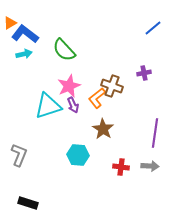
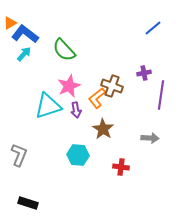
cyan arrow: rotated 35 degrees counterclockwise
purple arrow: moved 3 px right, 5 px down; rotated 14 degrees clockwise
purple line: moved 6 px right, 38 px up
gray arrow: moved 28 px up
